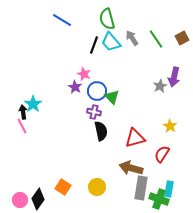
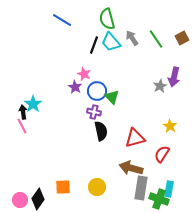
orange square: rotated 35 degrees counterclockwise
